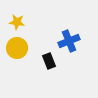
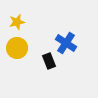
yellow star: rotated 21 degrees counterclockwise
blue cross: moved 3 px left, 2 px down; rotated 35 degrees counterclockwise
